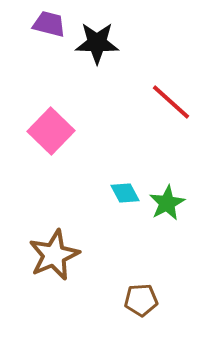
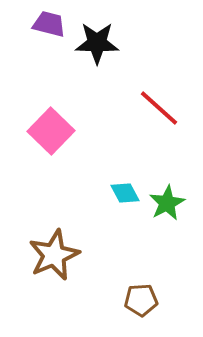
red line: moved 12 px left, 6 px down
